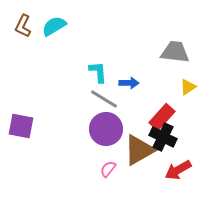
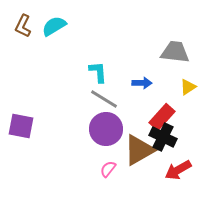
blue arrow: moved 13 px right
